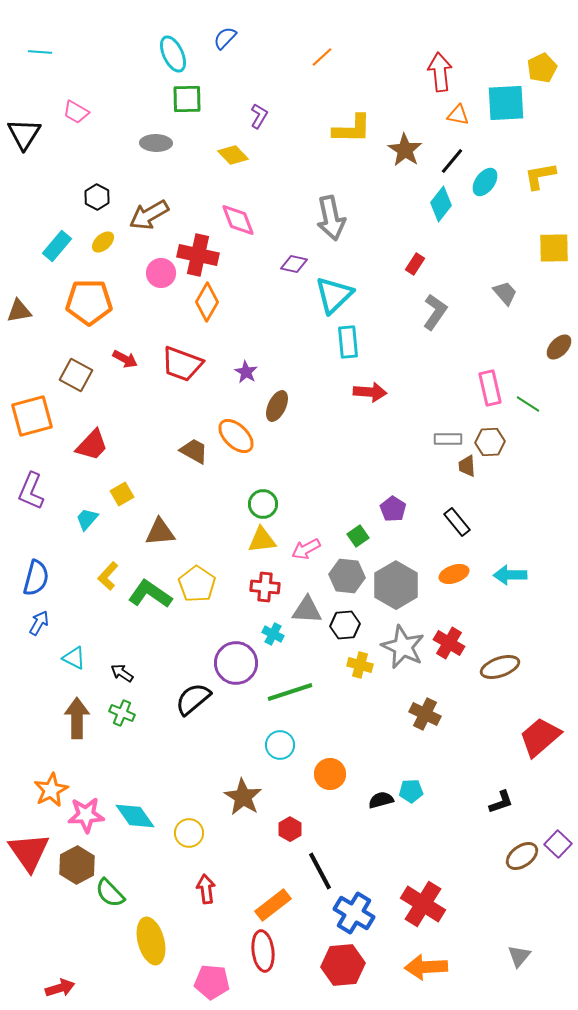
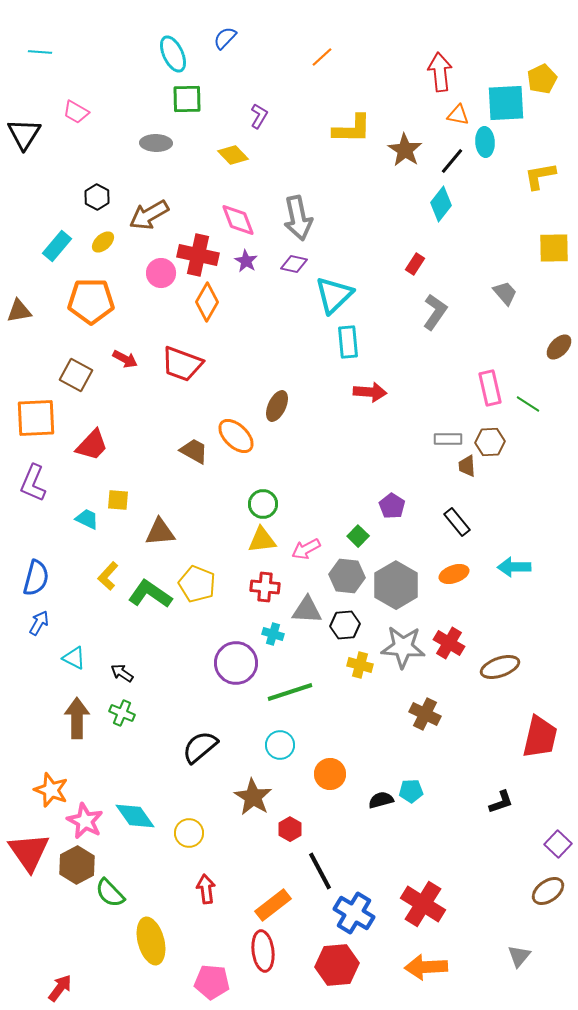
yellow pentagon at (542, 68): moved 11 px down
cyan ellipse at (485, 182): moved 40 px up; rotated 40 degrees counterclockwise
gray arrow at (331, 218): moved 33 px left
orange pentagon at (89, 302): moved 2 px right, 1 px up
purple star at (246, 372): moved 111 px up
orange square at (32, 416): moved 4 px right, 2 px down; rotated 12 degrees clockwise
purple L-shape at (31, 491): moved 2 px right, 8 px up
yellow square at (122, 494): moved 4 px left, 6 px down; rotated 35 degrees clockwise
purple pentagon at (393, 509): moved 1 px left, 3 px up
cyan trapezoid at (87, 519): rotated 75 degrees clockwise
green square at (358, 536): rotated 10 degrees counterclockwise
cyan arrow at (510, 575): moved 4 px right, 8 px up
yellow pentagon at (197, 584): rotated 12 degrees counterclockwise
cyan cross at (273, 634): rotated 10 degrees counterclockwise
gray star at (403, 647): rotated 21 degrees counterclockwise
black semicircle at (193, 699): moved 7 px right, 48 px down
red trapezoid at (540, 737): rotated 144 degrees clockwise
orange star at (51, 790): rotated 24 degrees counterclockwise
brown star at (243, 797): moved 10 px right
pink star at (86, 815): moved 1 px left, 6 px down; rotated 30 degrees clockwise
brown ellipse at (522, 856): moved 26 px right, 35 px down
red hexagon at (343, 965): moved 6 px left
red arrow at (60, 988): rotated 36 degrees counterclockwise
